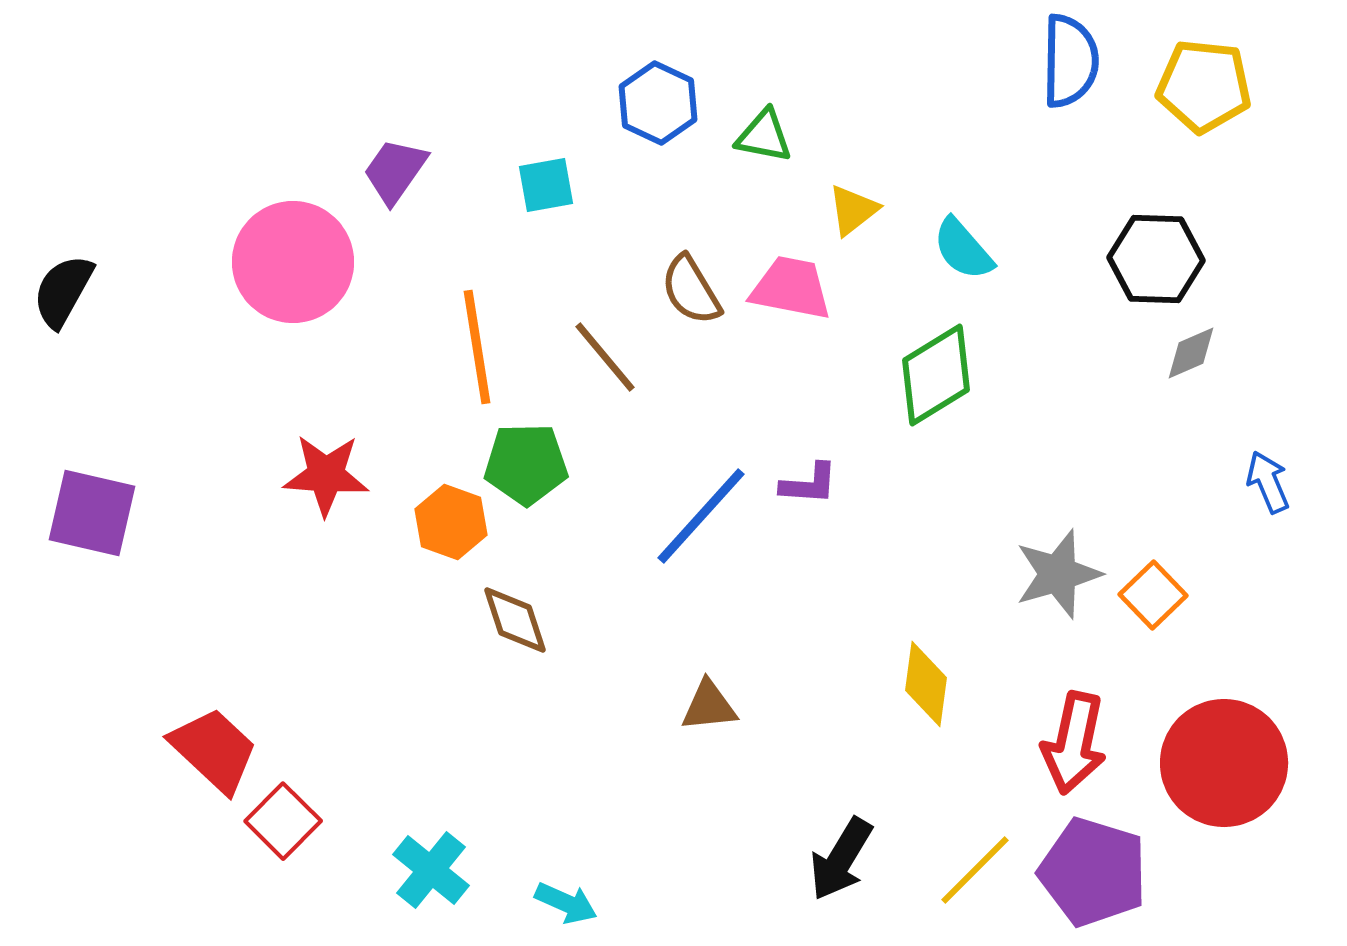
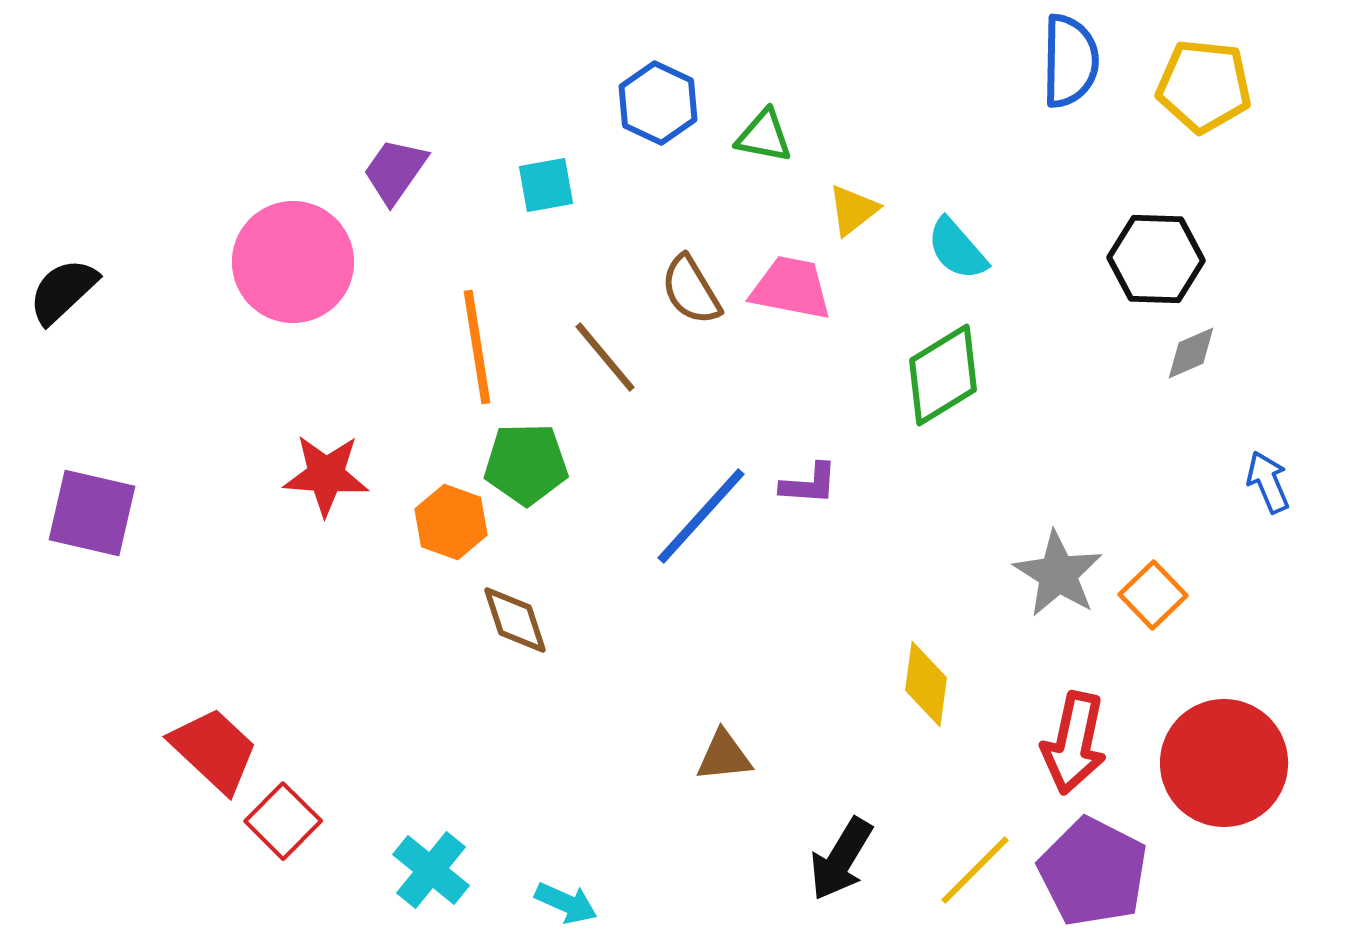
cyan semicircle: moved 6 px left
black semicircle: rotated 18 degrees clockwise
green diamond: moved 7 px right
gray star: rotated 24 degrees counterclockwise
brown triangle: moved 15 px right, 50 px down
purple pentagon: rotated 10 degrees clockwise
